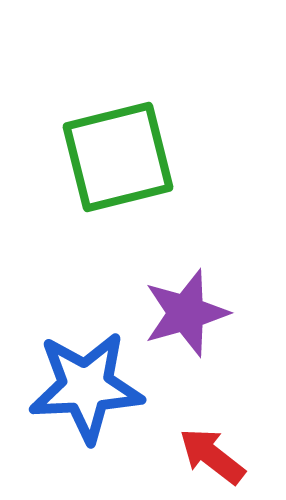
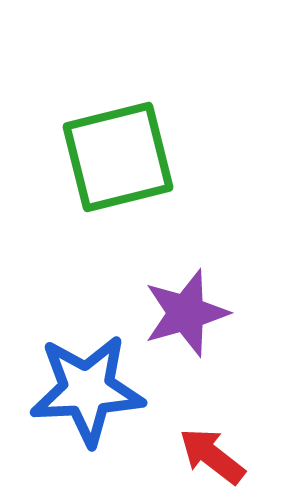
blue star: moved 1 px right, 3 px down
